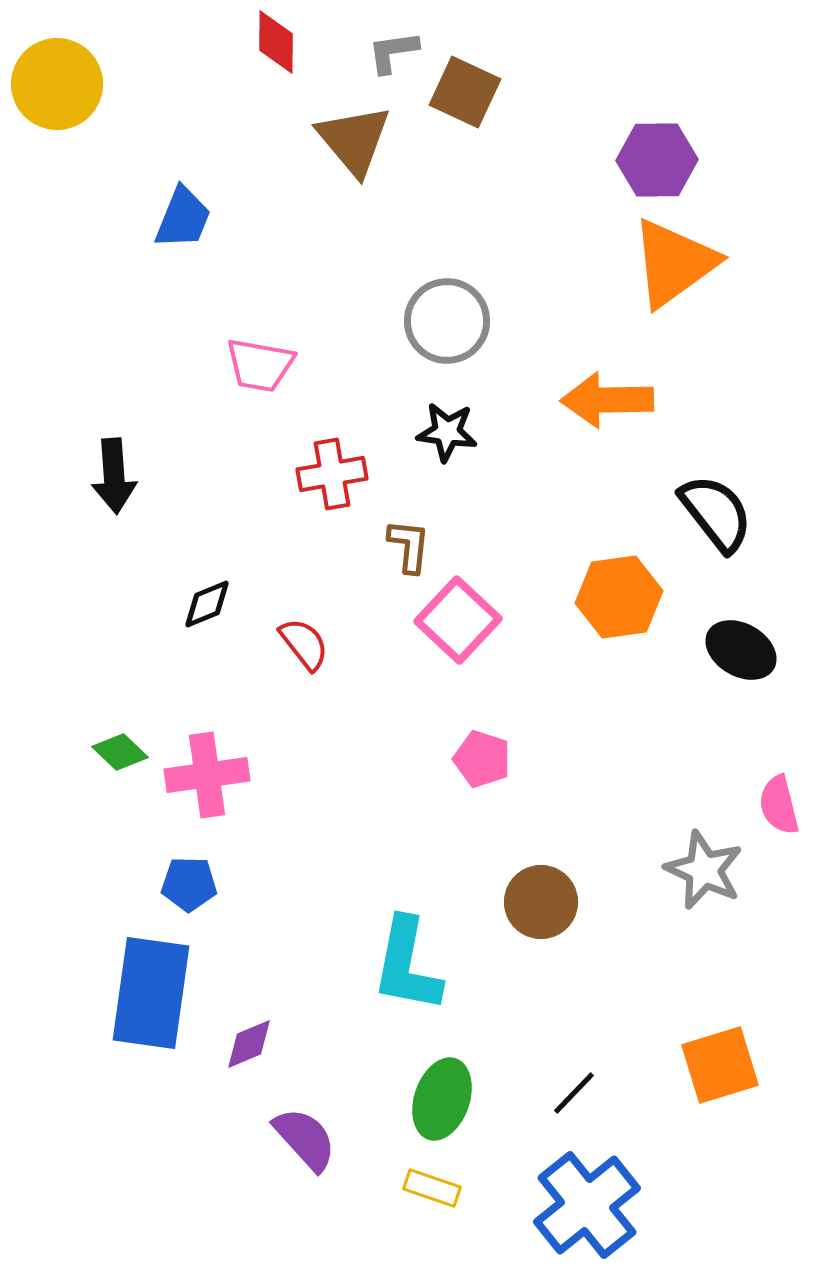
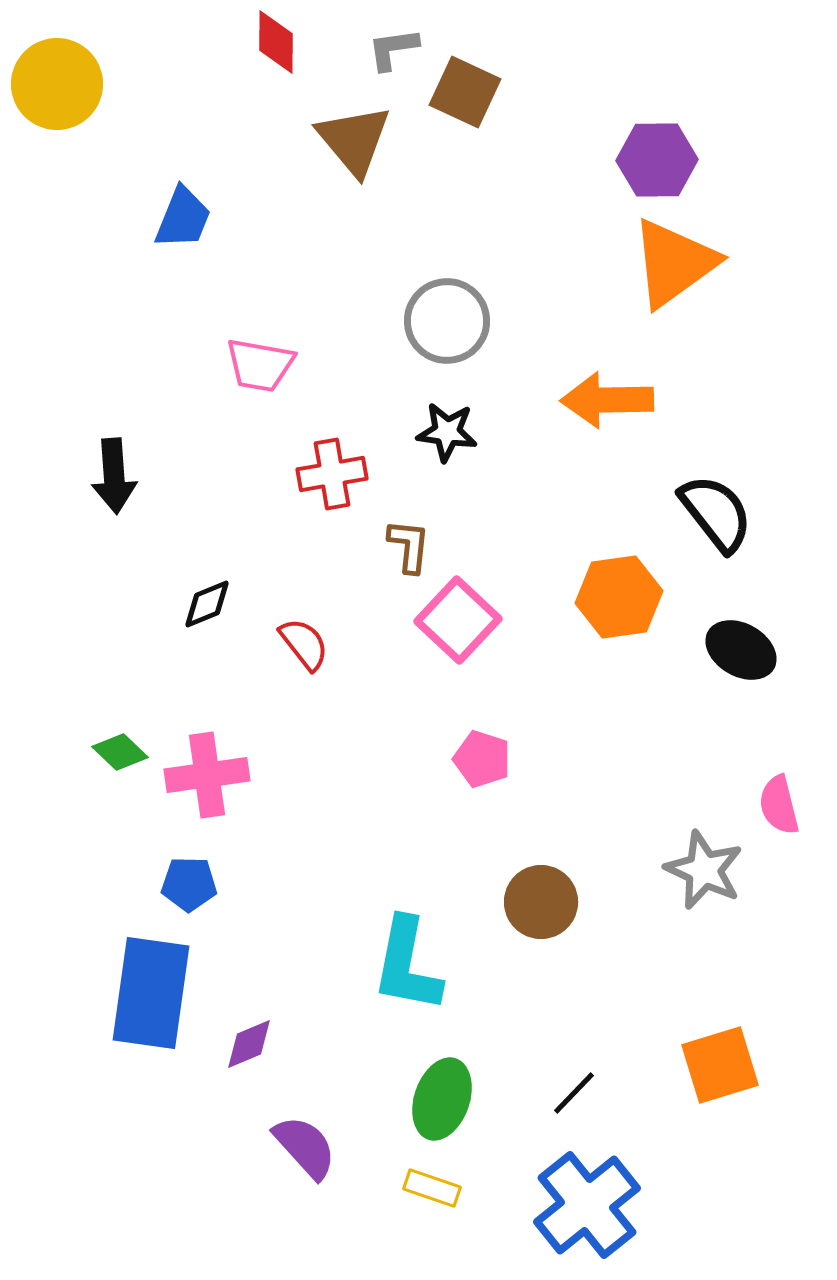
gray L-shape: moved 3 px up
purple semicircle: moved 8 px down
